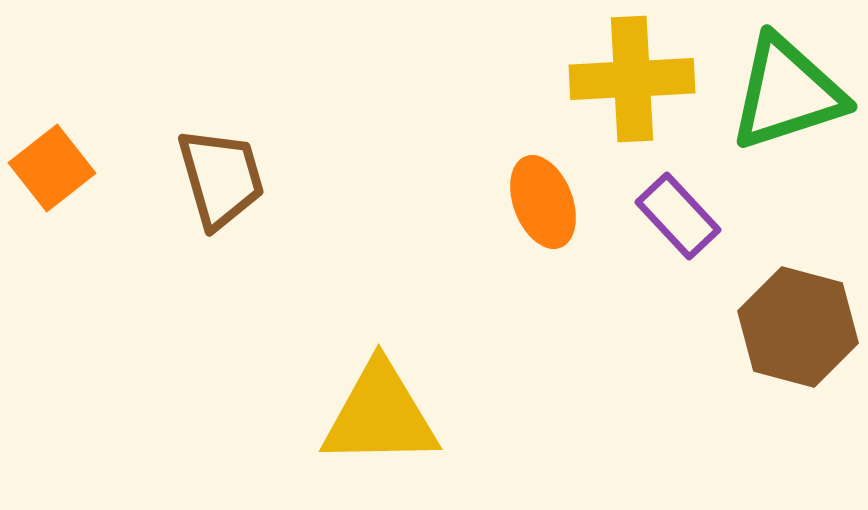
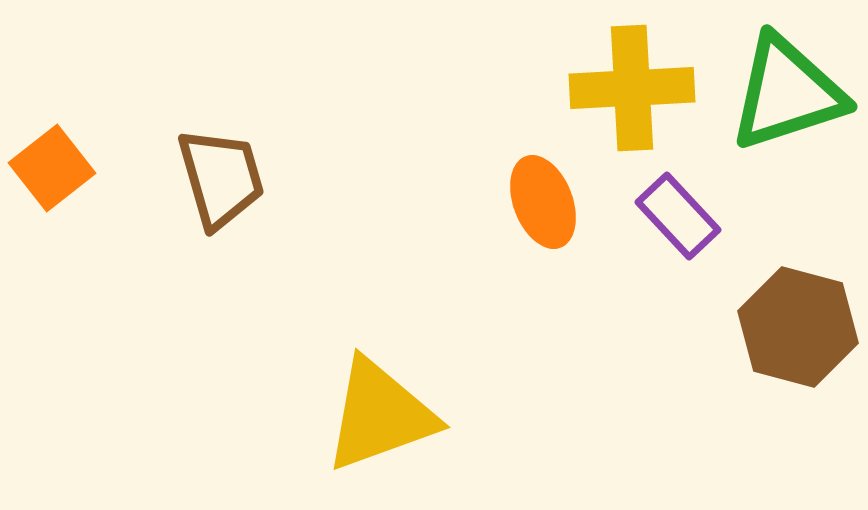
yellow cross: moved 9 px down
yellow triangle: rotated 19 degrees counterclockwise
